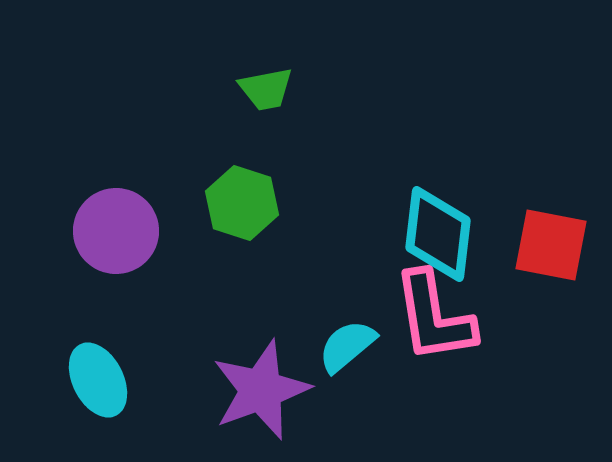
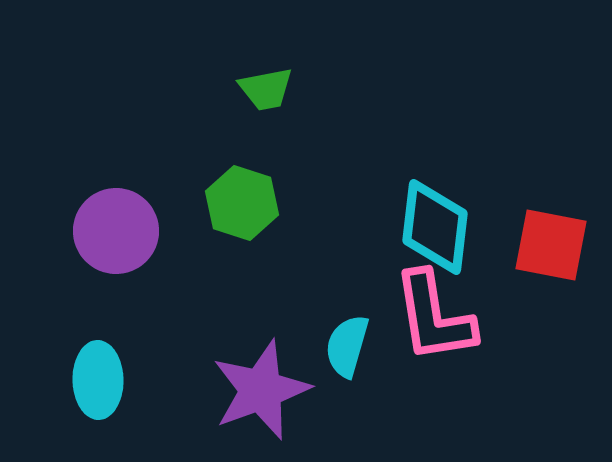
cyan diamond: moved 3 px left, 7 px up
cyan semicircle: rotated 34 degrees counterclockwise
cyan ellipse: rotated 26 degrees clockwise
